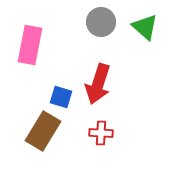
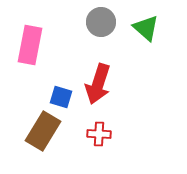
green triangle: moved 1 px right, 1 px down
red cross: moved 2 px left, 1 px down
